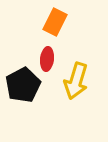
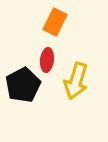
red ellipse: moved 1 px down
